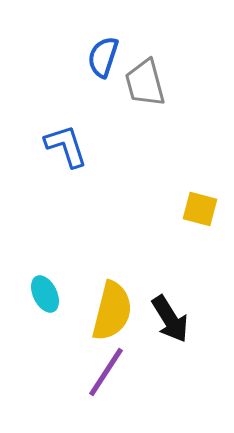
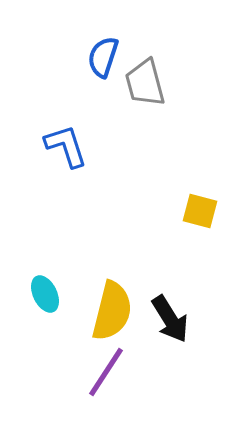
yellow square: moved 2 px down
